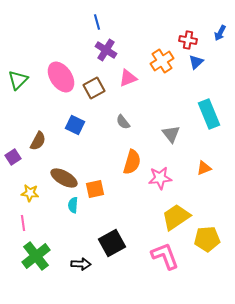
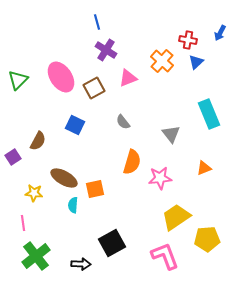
orange cross: rotated 15 degrees counterclockwise
yellow star: moved 4 px right
